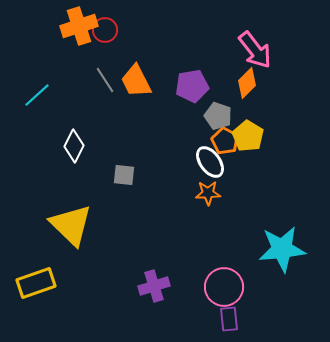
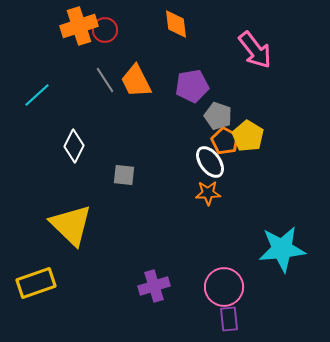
orange diamond: moved 71 px left, 59 px up; rotated 52 degrees counterclockwise
